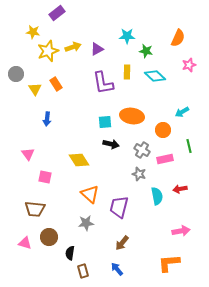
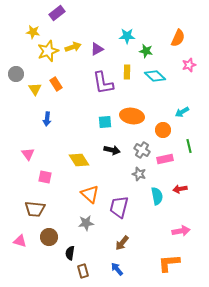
black arrow at (111, 144): moved 1 px right, 6 px down
pink triangle at (25, 243): moved 5 px left, 2 px up
